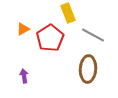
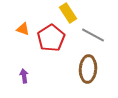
yellow rectangle: rotated 12 degrees counterclockwise
orange triangle: rotated 48 degrees clockwise
red pentagon: moved 1 px right
